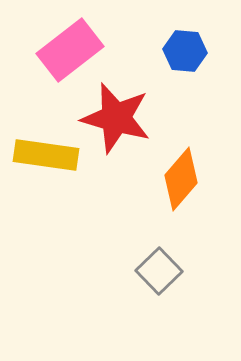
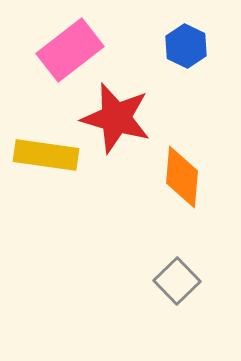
blue hexagon: moved 1 px right, 5 px up; rotated 21 degrees clockwise
orange diamond: moved 1 px right, 2 px up; rotated 36 degrees counterclockwise
gray square: moved 18 px right, 10 px down
